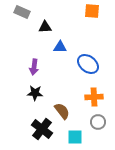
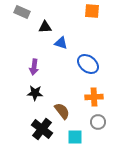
blue triangle: moved 1 px right, 4 px up; rotated 16 degrees clockwise
